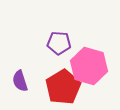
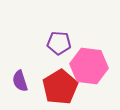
pink hexagon: rotated 9 degrees counterclockwise
red pentagon: moved 3 px left
